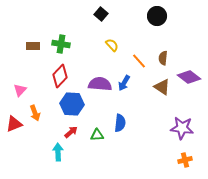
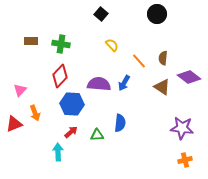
black circle: moved 2 px up
brown rectangle: moved 2 px left, 5 px up
purple semicircle: moved 1 px left
